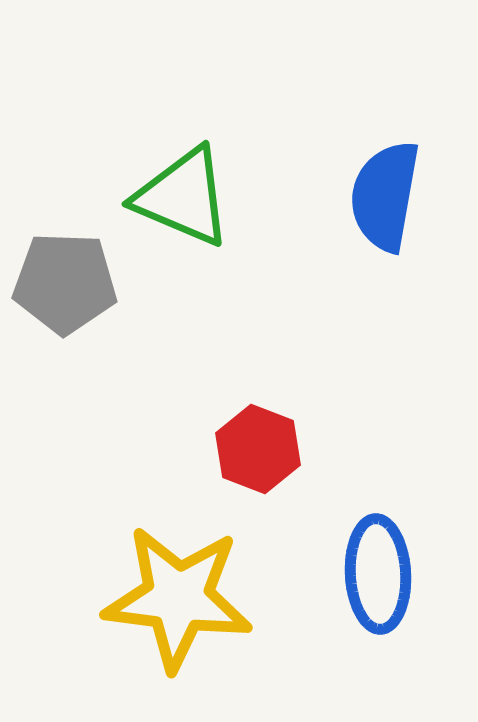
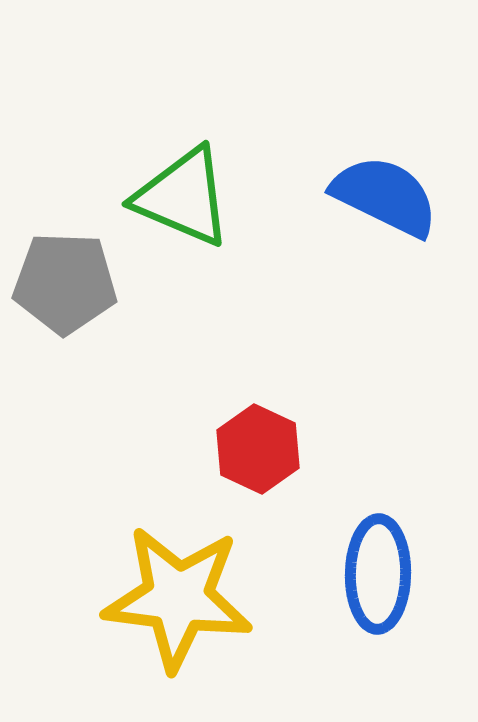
blue semicircle: rotated 106 degrees clockwise
red hexagon: rotated 4 degrees clockwise
blue ellipse: rotated 4 degrees clockwise
